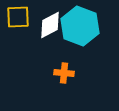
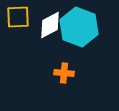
cyan hexagon: moved 1 px left, 1 px down
